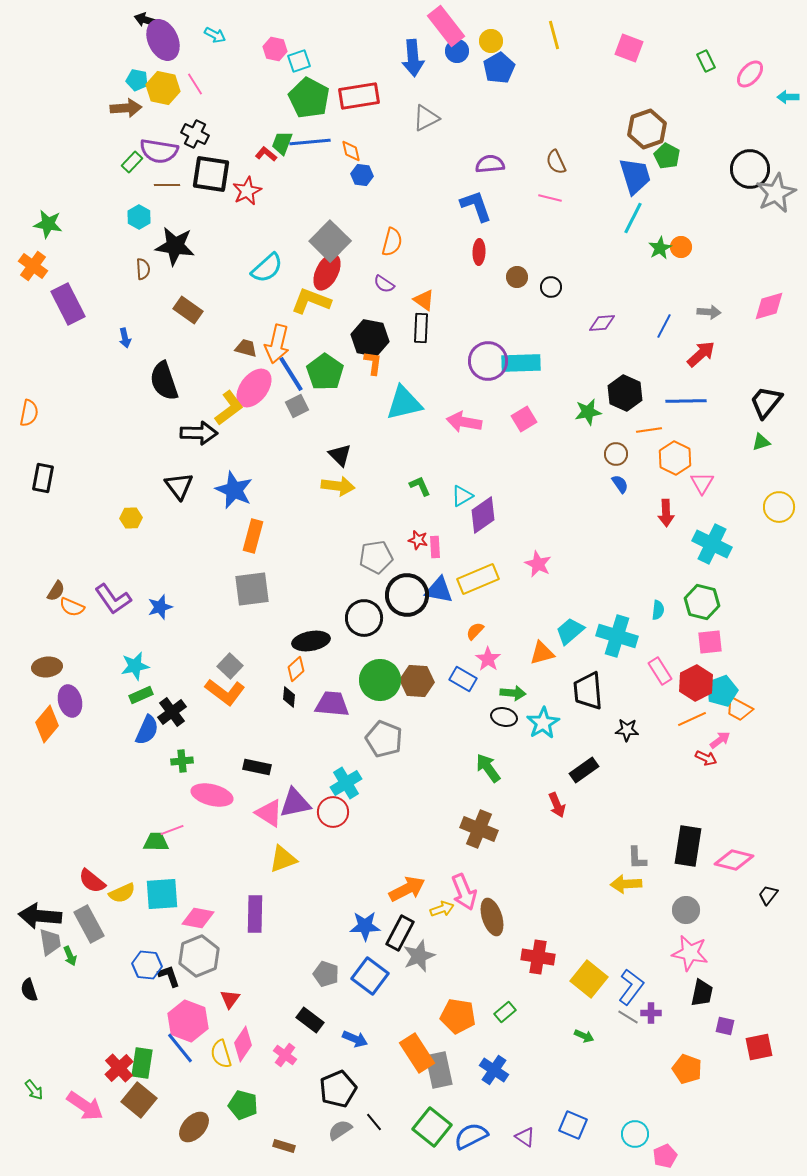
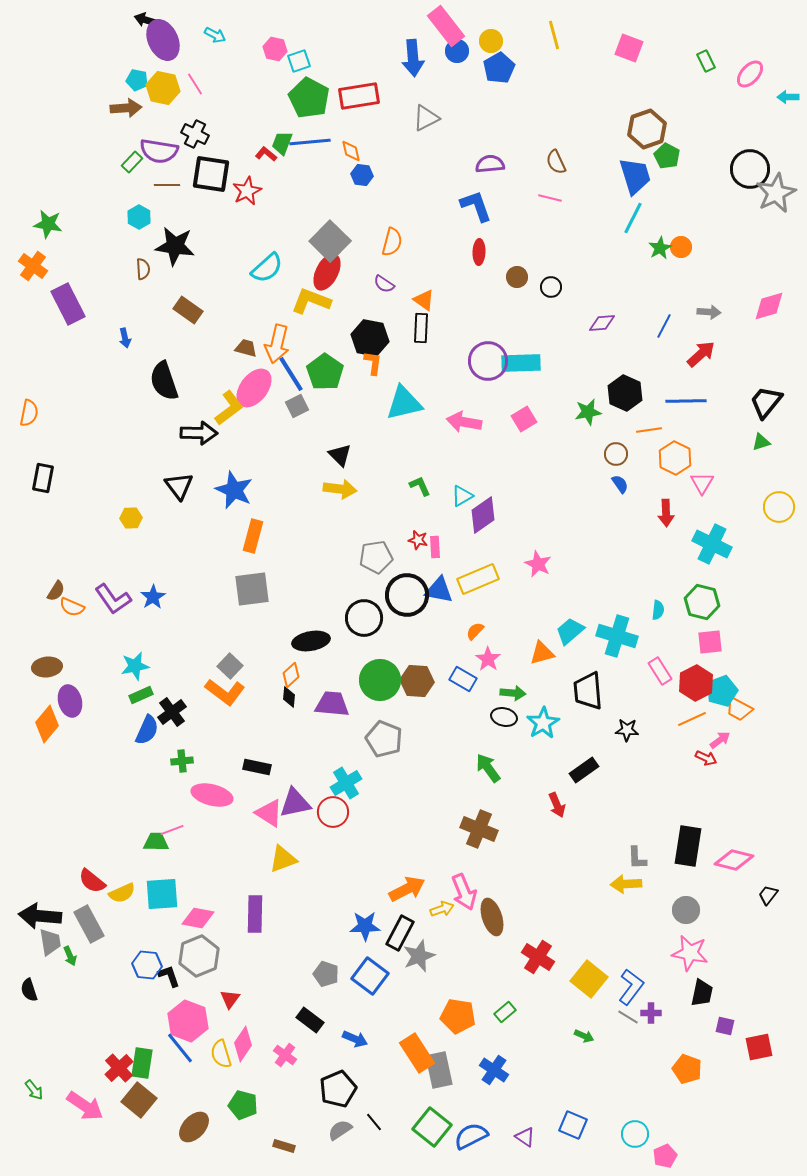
yellow arrow at (338, 486): moved 2 px right, 3 px down
blue star at (160, 607): moved 7 px left, 10 px up; rotated 15 degrees counterclockwise
orange diamond at (296, 669): moved 5 px left, 6 px down
red cross at (538, 957): rotated 24 degrees clockwise
